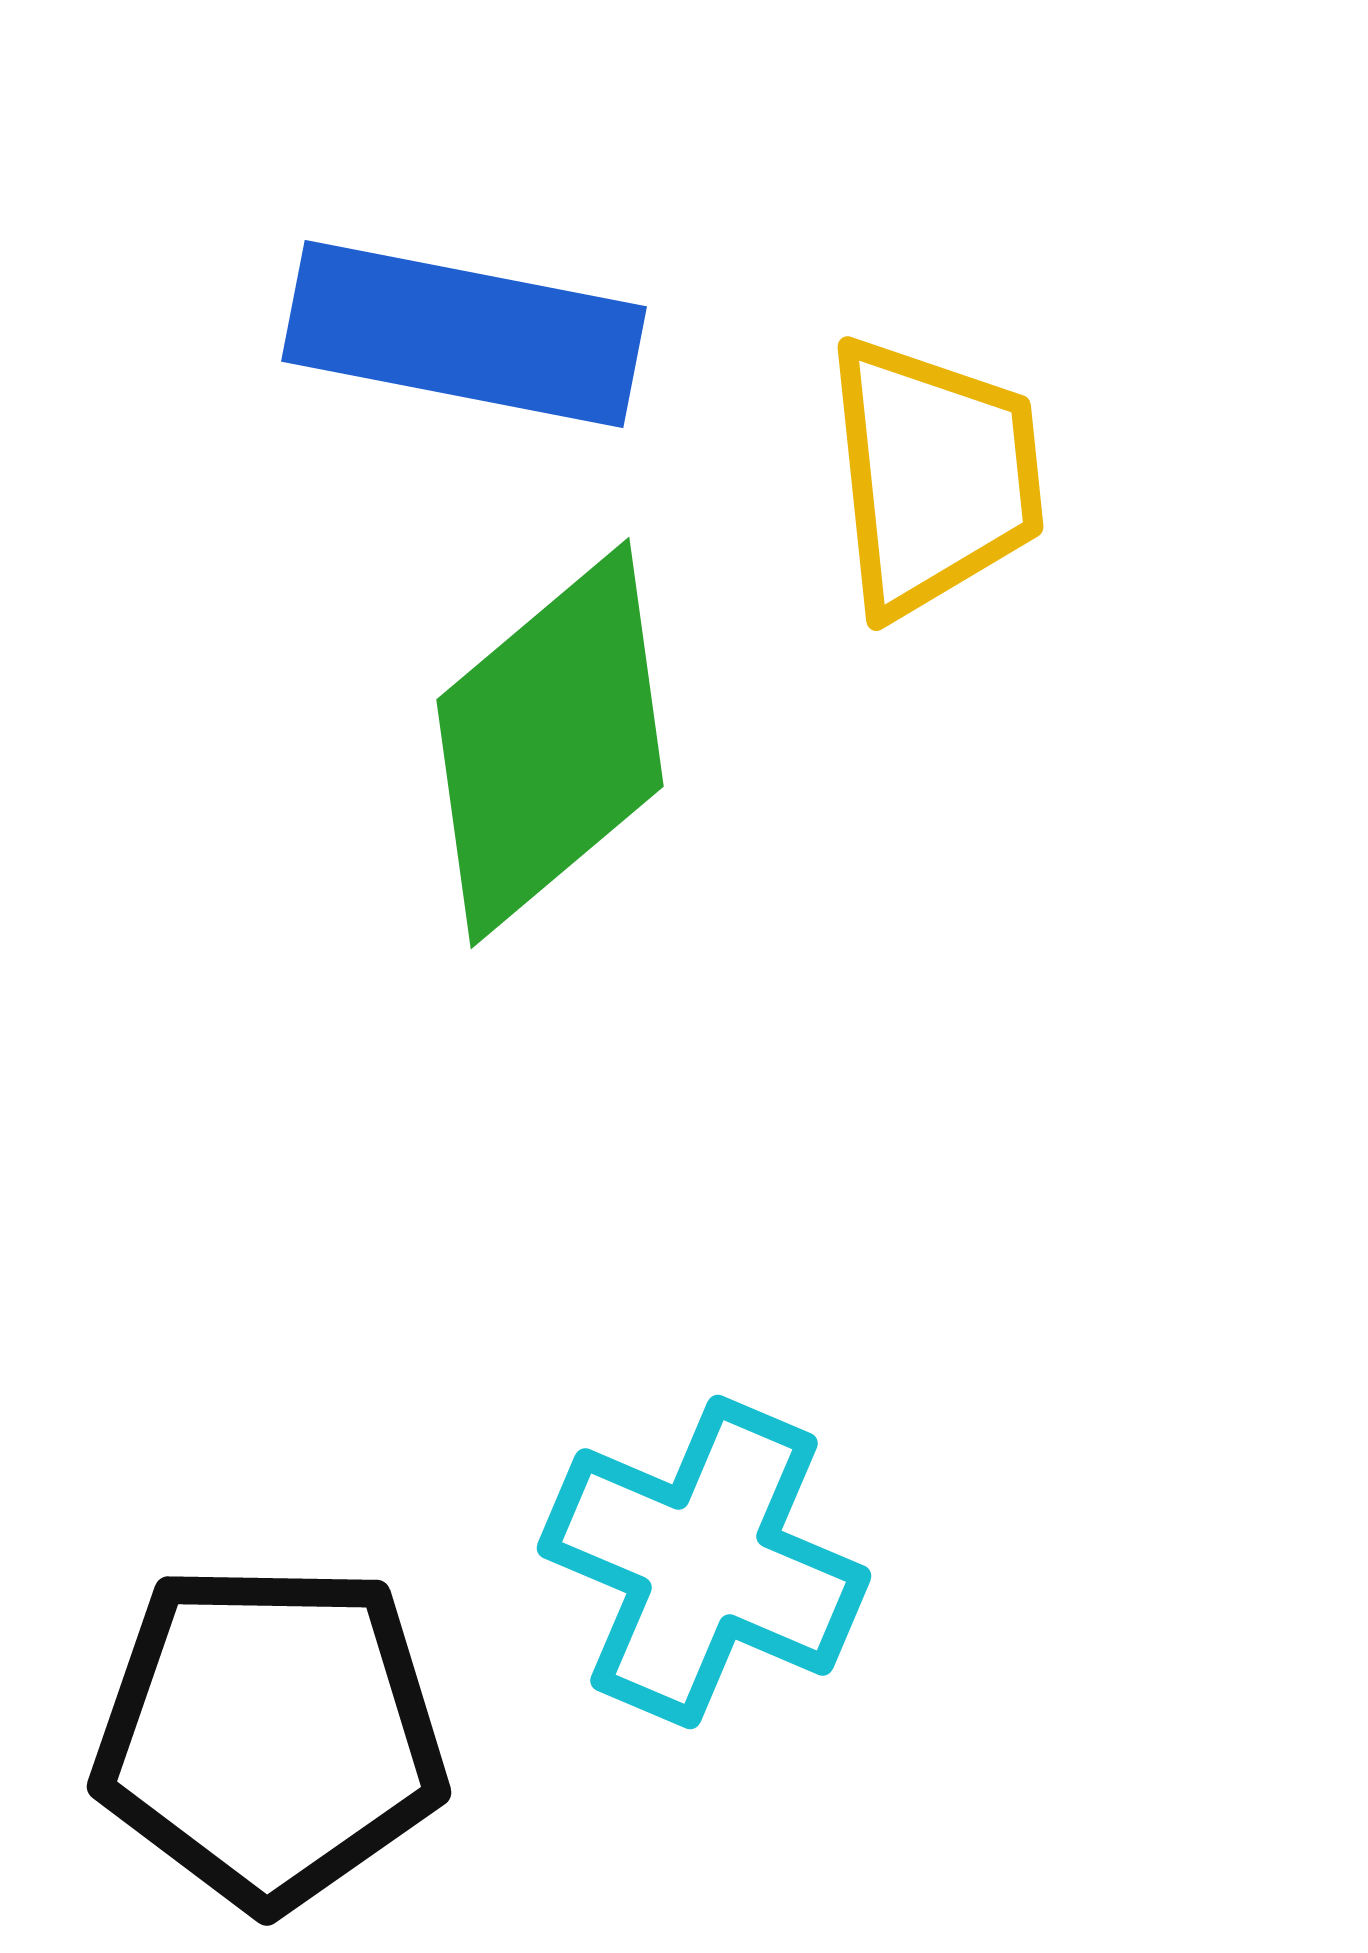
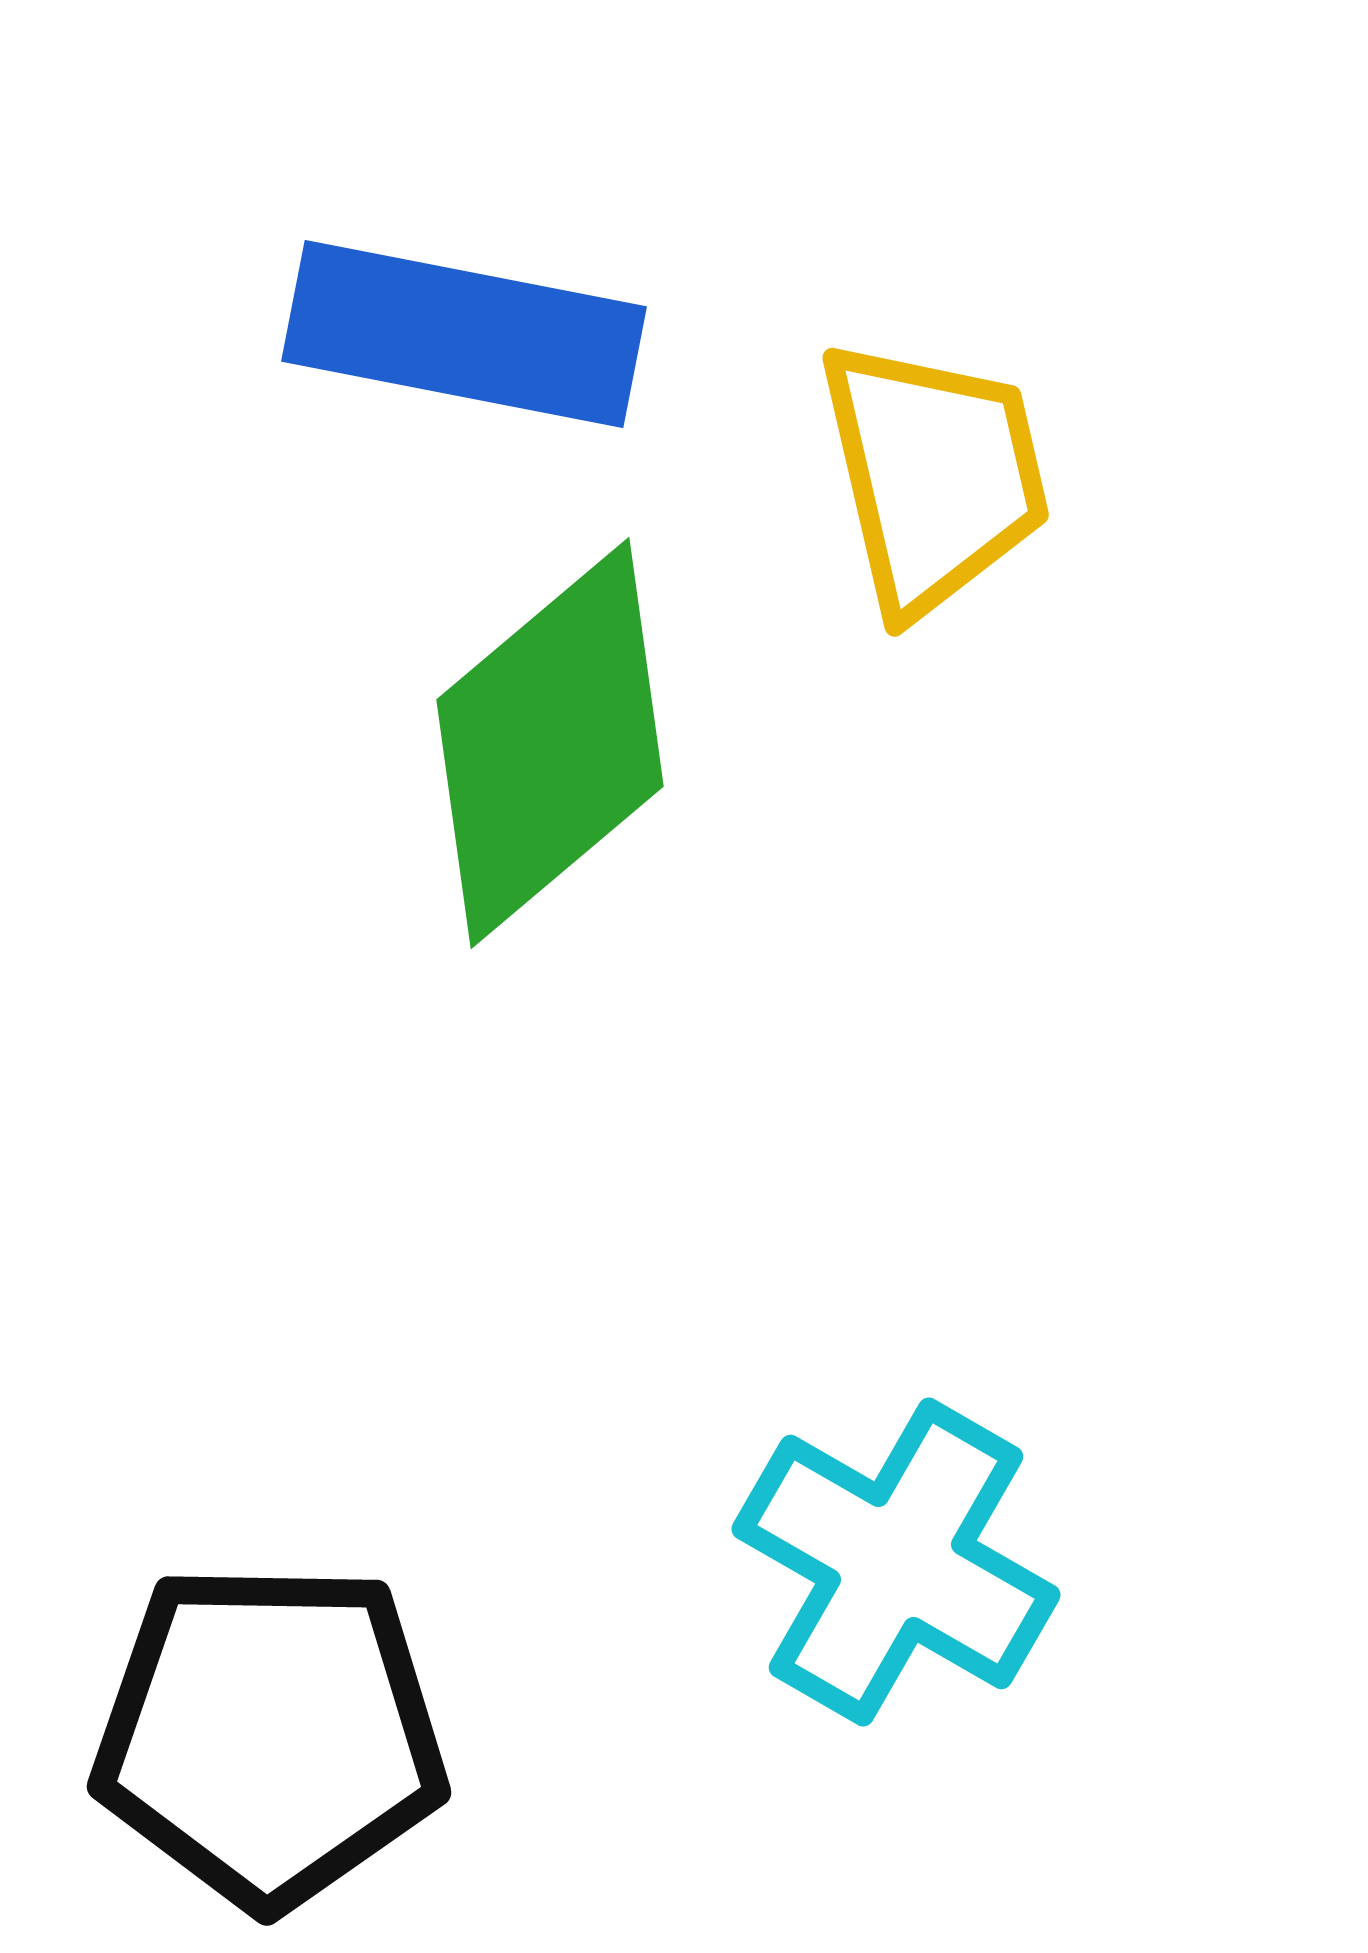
yellow trapezoid: rotated 7 degrees counterclockwise
cyan cross: moved 192 px right; rotated 7 degrees clockwise
